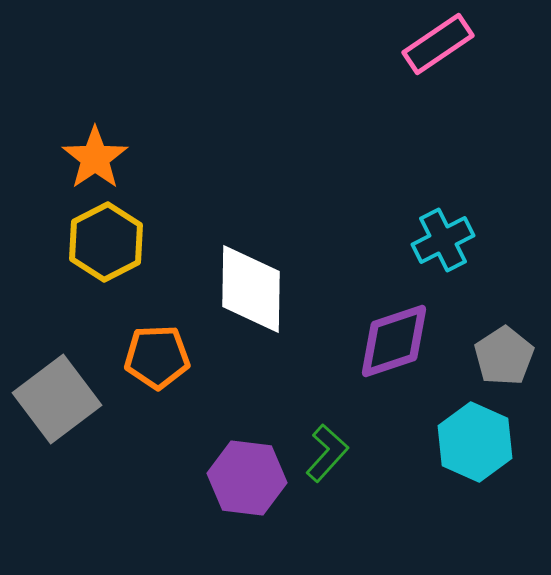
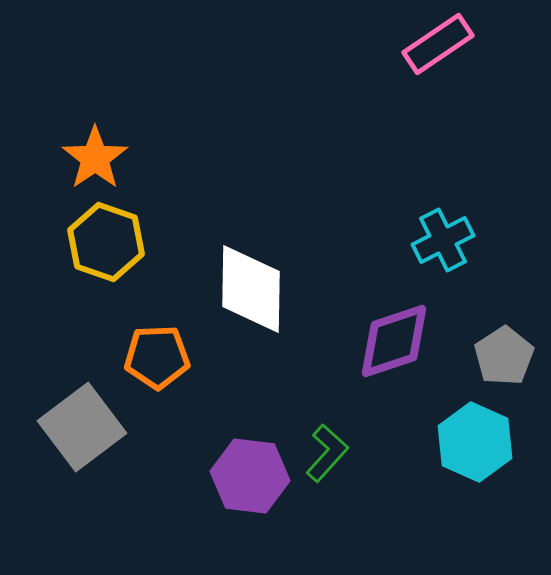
yellow hexagon: rotated 14 degrees counterclockwise
gray square: moved 25 px right, 28 px down
purple hexagon: moved 3 px right, 2 px up
